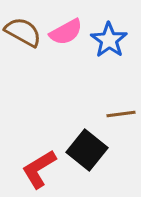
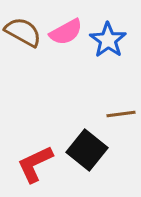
blue star: moved 1 px left
red L-shape: moved 4 px left, 5 px up; rotated 6 degrees clockwise
